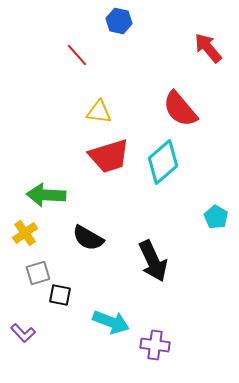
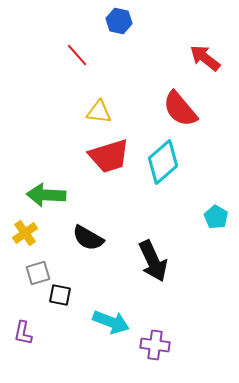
red arrow: moved 3 px left, 10 px down; rotated 12 degrees counterclockwise
purple L-shape: rotated 55 degrees clockwise
